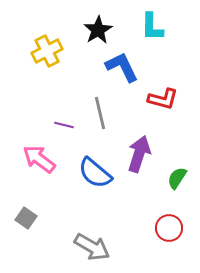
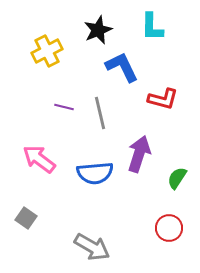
black star: rotated 8 degrees clockwise
purple line: moved 18 px up
blue semicircle: rotated 45 degrees counterclockwise
